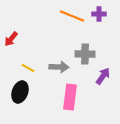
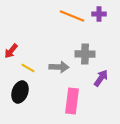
red arrow: moved 12 px down
purple arrow: moved 2 px left, 2 px down
pink rectangle: moved 2 px right, 4 px down
